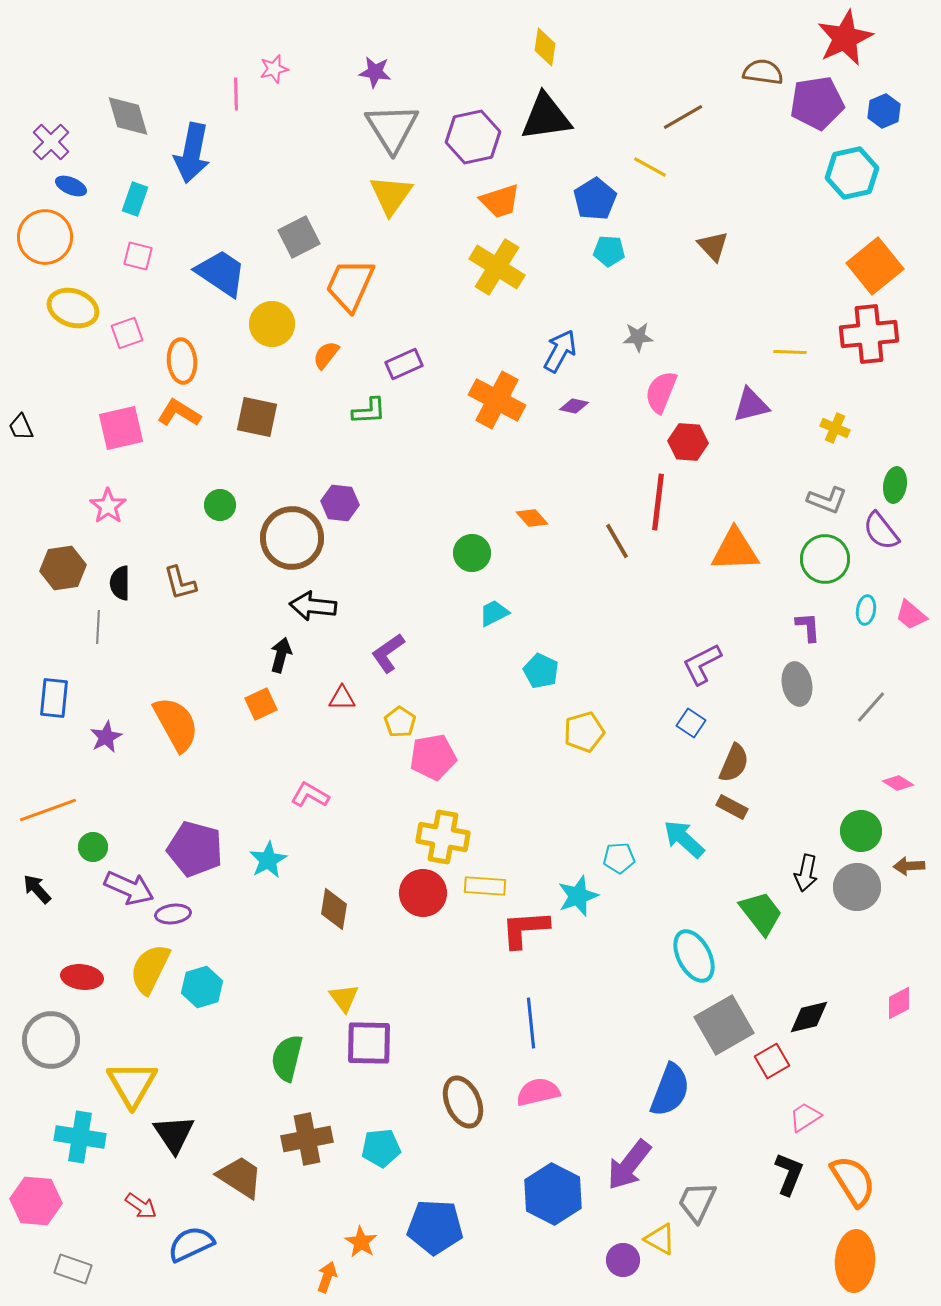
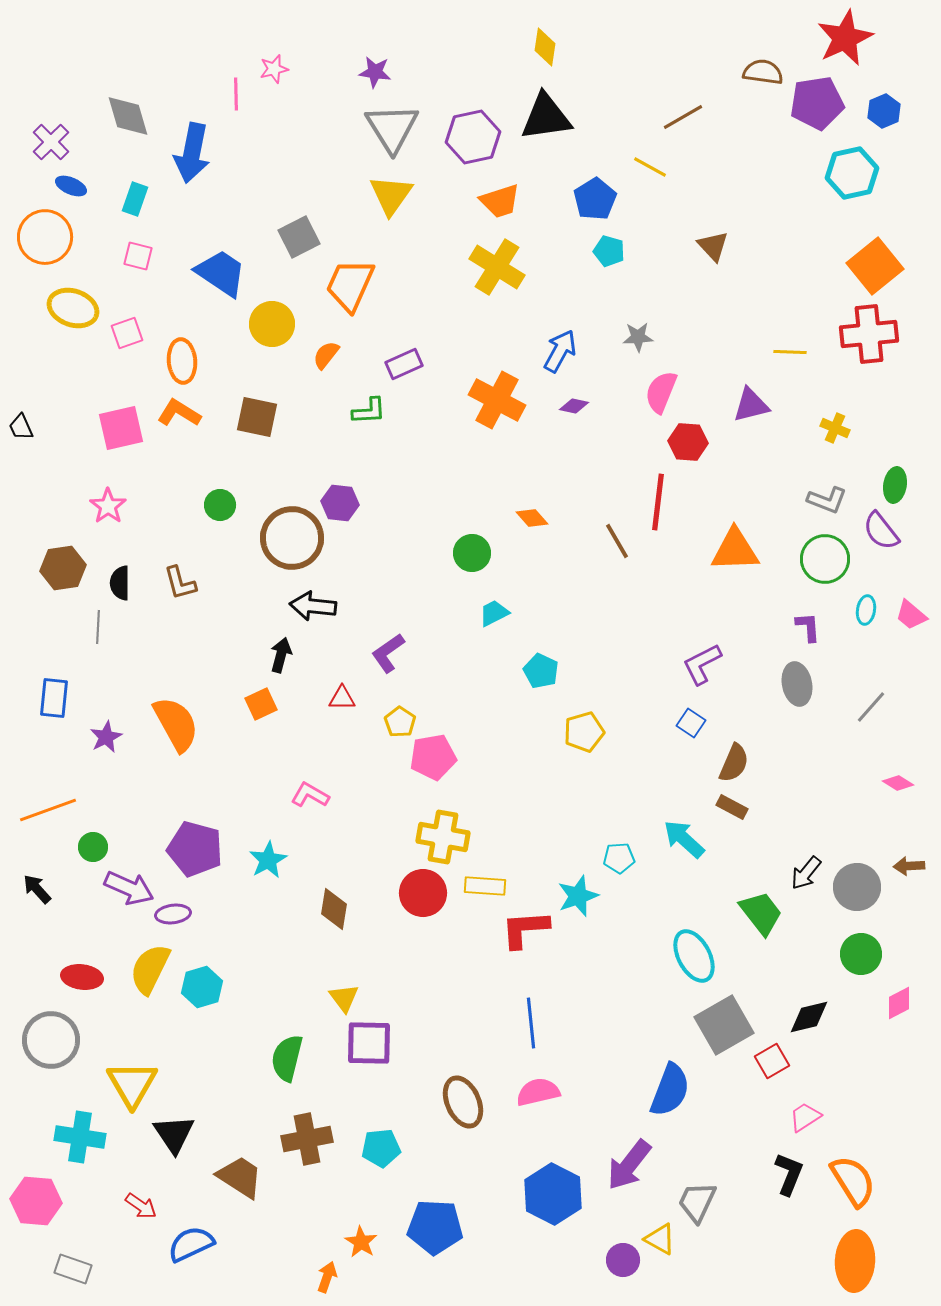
cyan pentagon at (609, 251): rotated 12 degrees clockwise
green circle at (861, 831): moved 123 px down
black arrow at (806, 873): rotated 27 degrees clockwise
